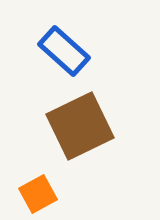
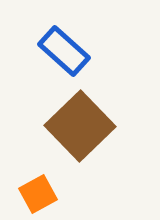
brown square: rotated 18 degrees counterclockwise
